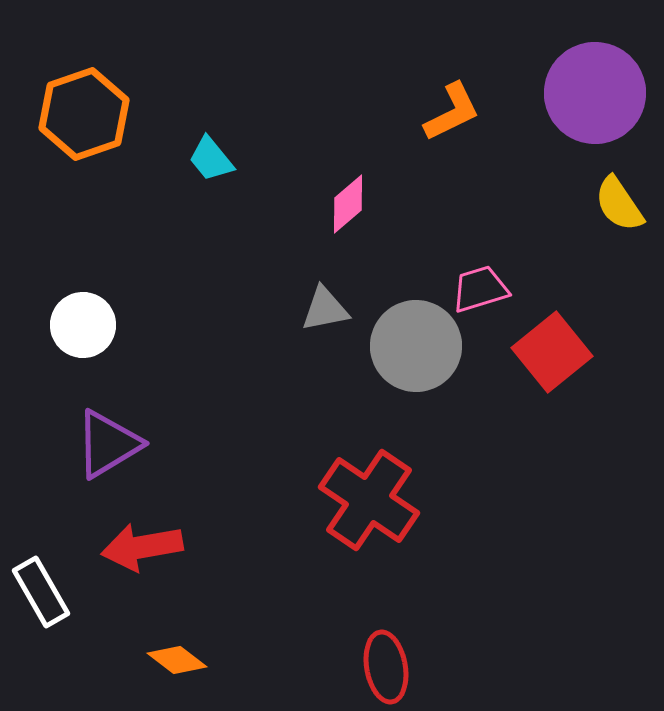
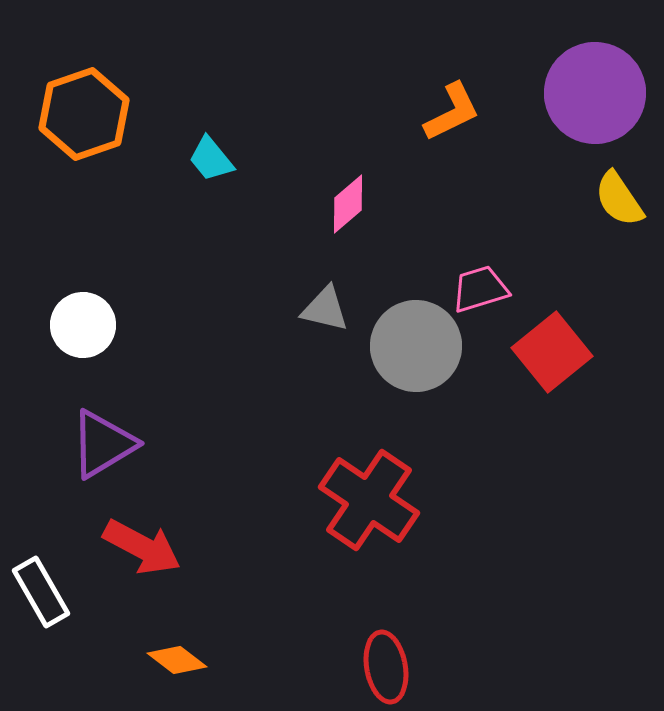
yellow semicircle: moved 5 px up
gray triangle: rotated 24 degrees clockwise
purple triangle: moved 5 px left
red arrow: rotated 142 degrees counterclockwise
